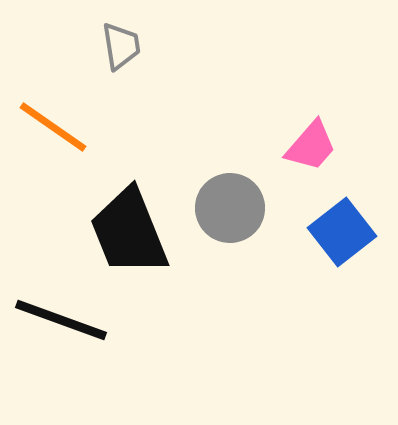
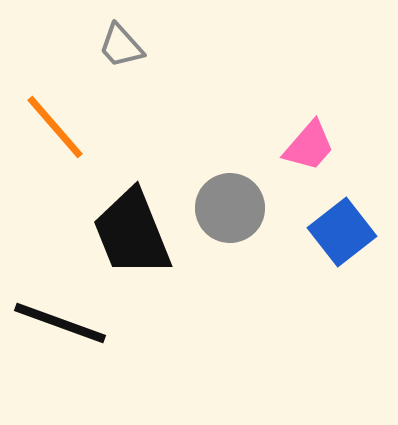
gray trapezoid: rotated 147 degrees clockwise
orange line: moved 2 px right; rotated 14 degrees clockwise
pink trapezoid: moved 2 px left
black trapezoid: moved 3 px right, 1 px down
black line: moved 1 px left, 3 px down
